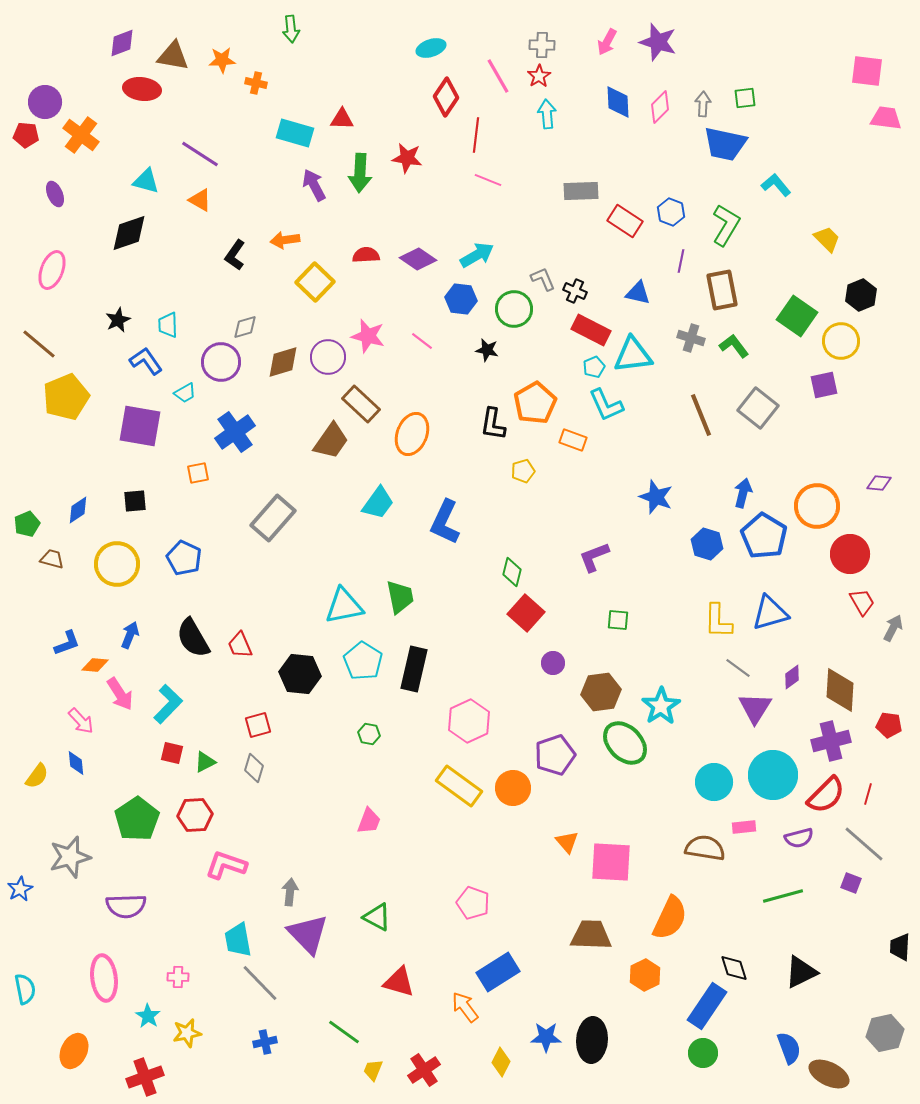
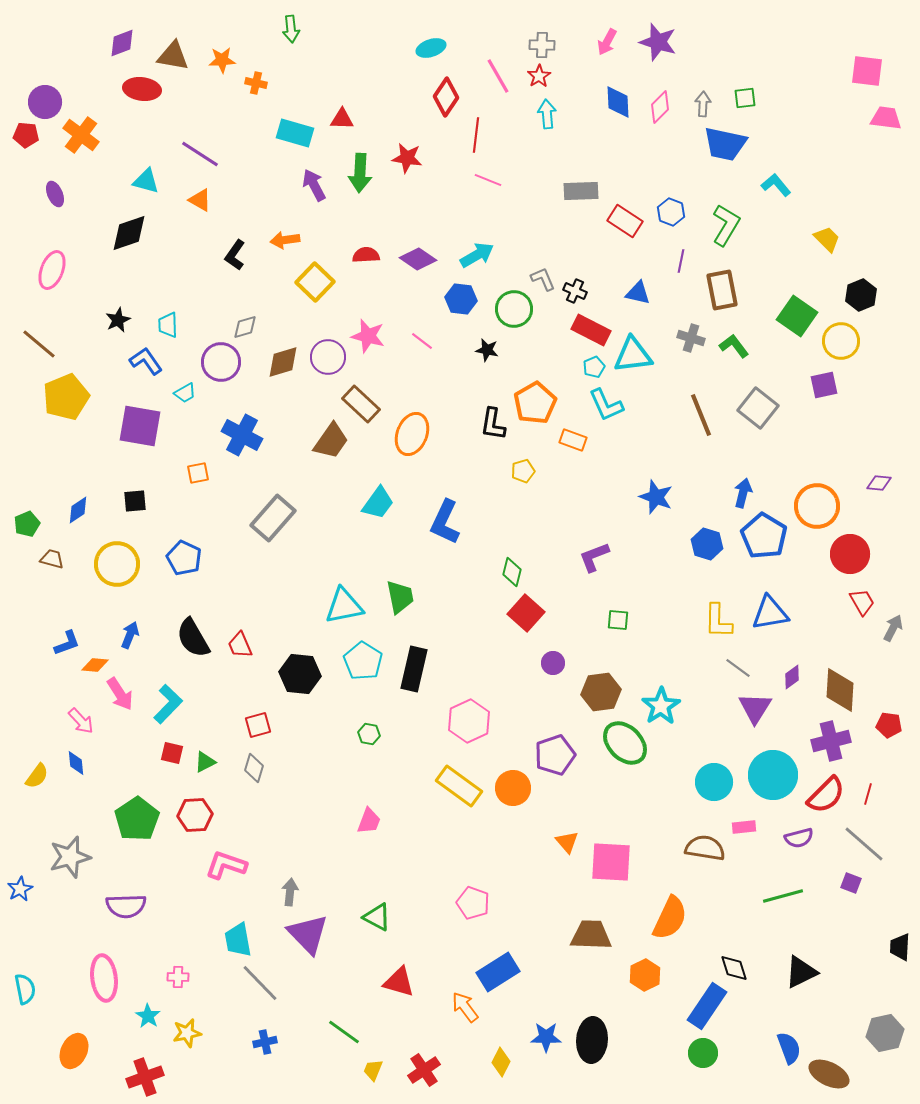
blue cross at (235, 432): moved 7 px right, 3 px down; rotated 27 degrees counterclockwise
blue triangle at (770, 613): rotated 6 degrees clockwise
